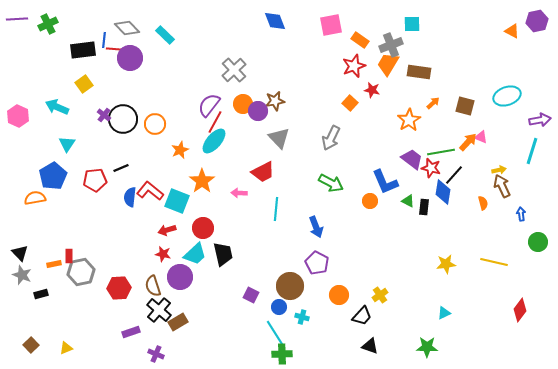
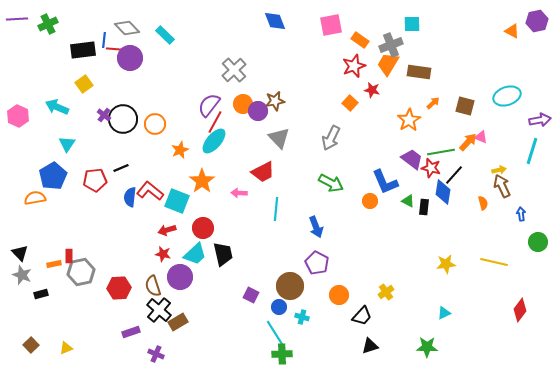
yellow cross at (380, 295): moved 6 px right, 3 px up
black triangle at (370, 346): rotated 36 degrees counterclockwise
